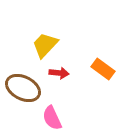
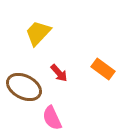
yellow trapezoid: moved 7 px left, 12 px up
red arrow: rotated 42 degrees clockwise
brown ellipse: moved 1 px right, 1 px up
